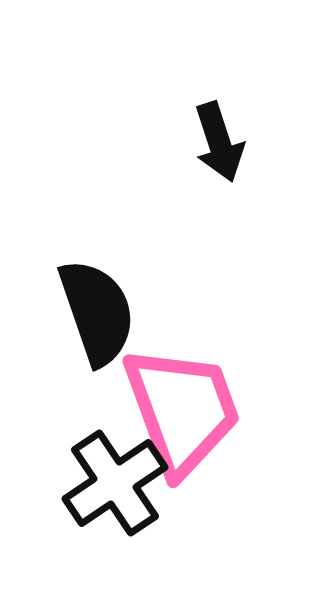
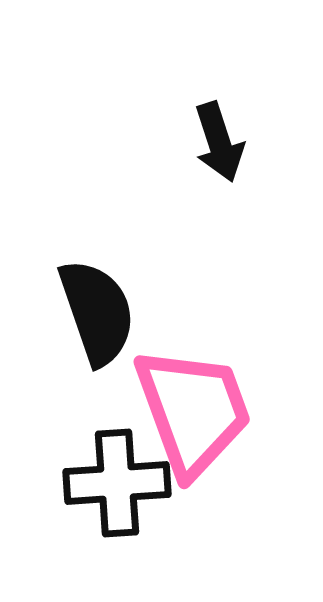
pink trapezoid: moved 11 px right, 1 px down
black cross: moved 2 px right; rotated 30 degrees clockwise
